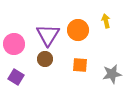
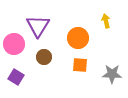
orange circle: moved 8 px down
purple triangle: moved 10 px left, 9 px up
brown circle: moved 1 px left, 2 px up
gray star: rotated 12 degrees clockwise
